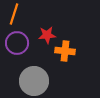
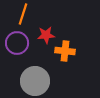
orange line: moved 9 px right
red star: moved 1 px left
gray circle: moved 1 px right
